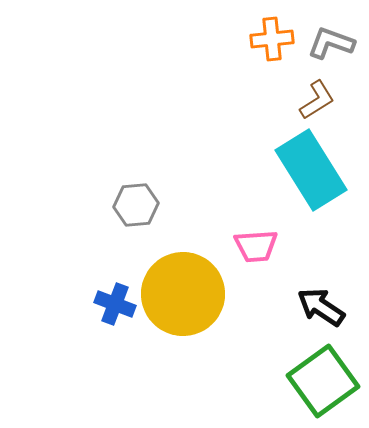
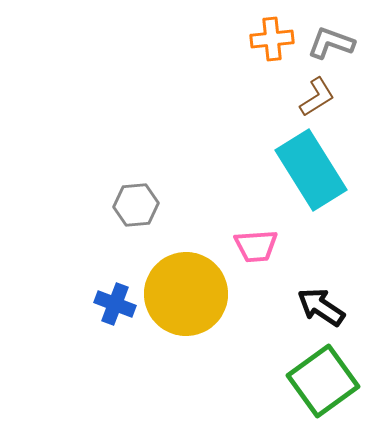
brown L-shape: moved 3 px up
yellow circle: moved 3 px right
